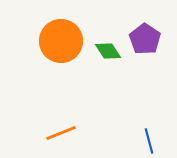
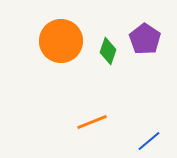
green diamond: rotated 52 degrees clockwise
orange line: moved 31 px right, 11 px up
blue line: rotated 65 degrees clockwise
